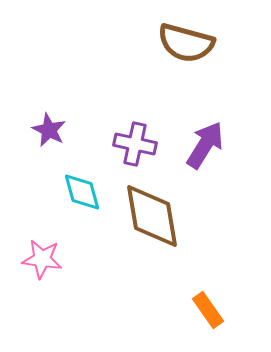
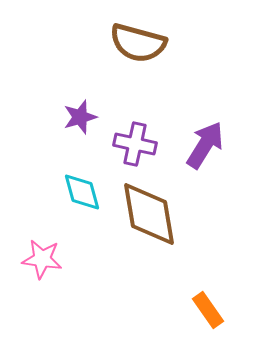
brown semicircle: moved 48 px left
purple star: moved 31 px right, 13 px up; rotated 28 degrees clockwise
brown diamond: moved 3 px left, 2 px up
